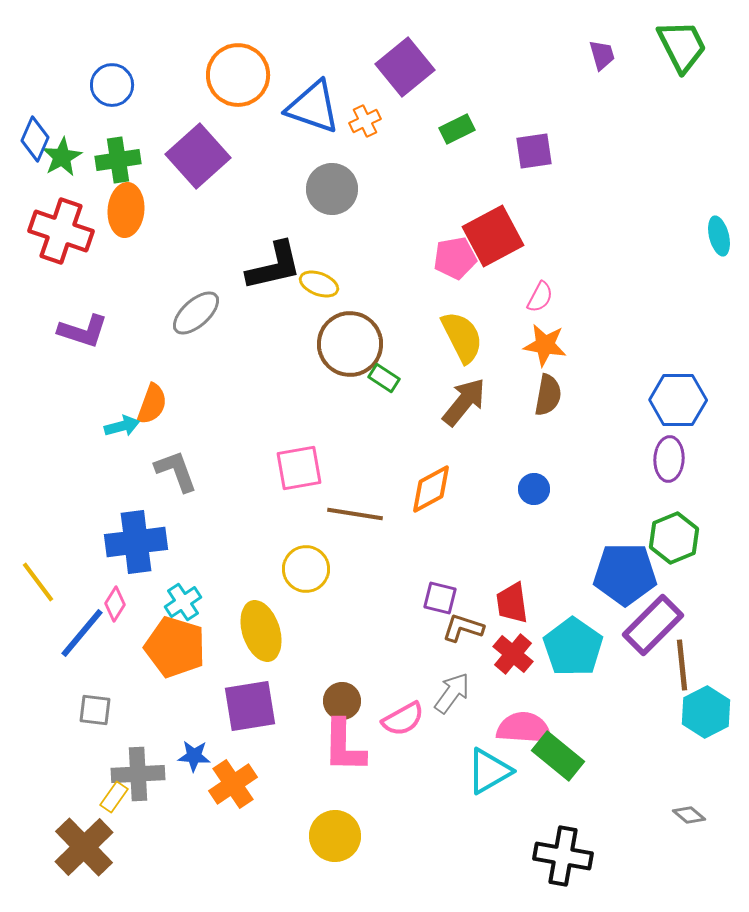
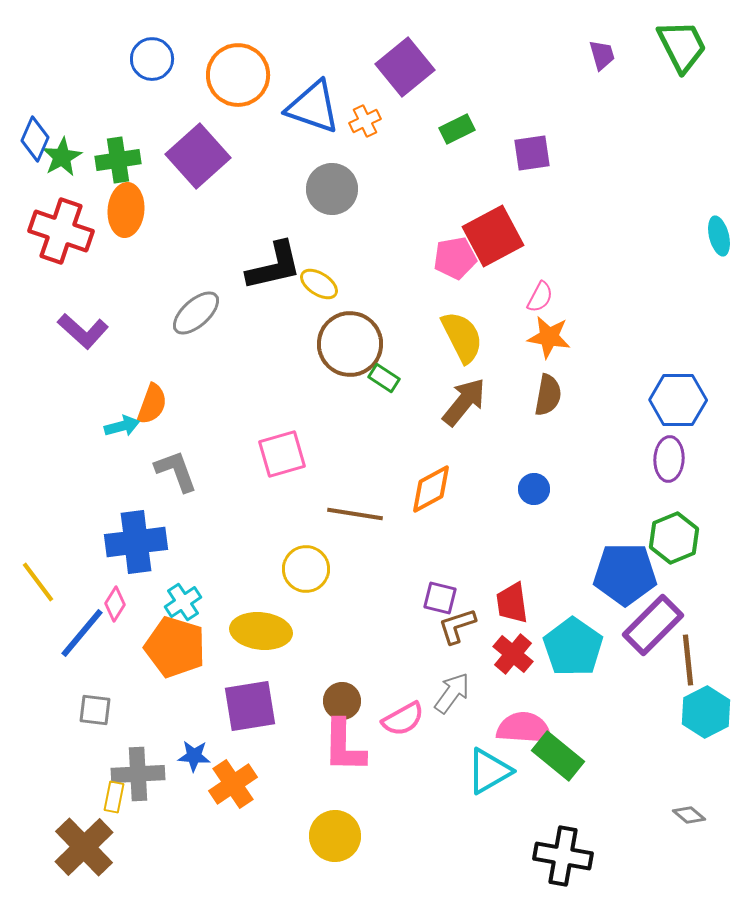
blue circle at (112, 85): moved 40 px right, 26 px up
purple square at (534, 151): moved 2 px left, 2 px down
yellow ellipse at (319, 284): rotated 12 degrees clockwise
purple L-shape at (83, 331): rotated 24 degrees clockwise
orange star at (545, 345): moved 4 px right, 8 px up
pink square at (299, 468): moved 17 px left, 14 px up; rotated 6 degrees counterclockwise
brown L-shape at (463, 628): moved 6 px left, 2 px up; rotated 36 degrees counterclockwise
yellow ellipse at (261, 631): rotated 66 degrees counterclockwise
brown line at (682, 665): moved 6 px right, 5 px up
yellow rectangle at (114, 797): rotated 24 degrees counterclockwise
